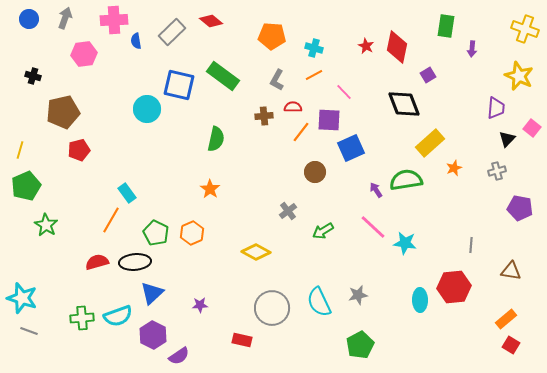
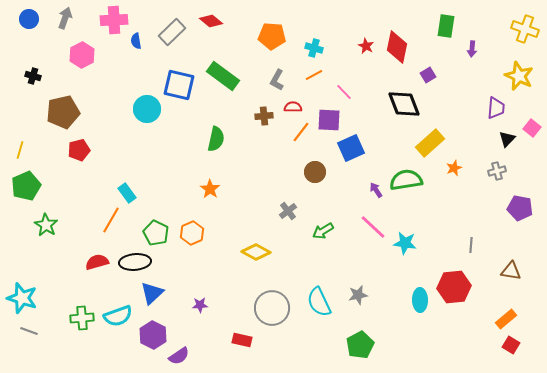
pink hexagon at (84, 54): moved 2 px left, 1 px down; rotated 20 degrees counterclockwise
